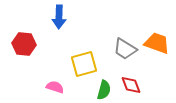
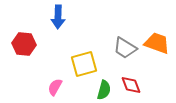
blue arrow: moved 1 px left
gray trapezoid: moved 1 px up
pink semicircle: rotated 78 degrees counterclockwise
